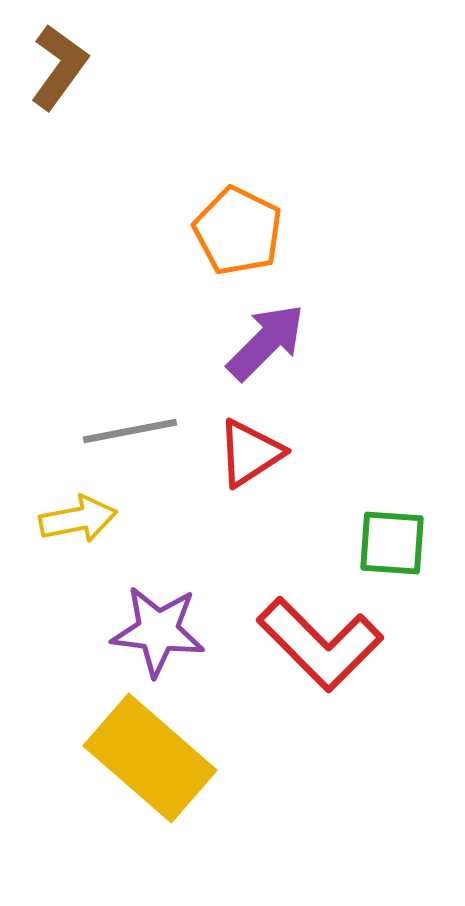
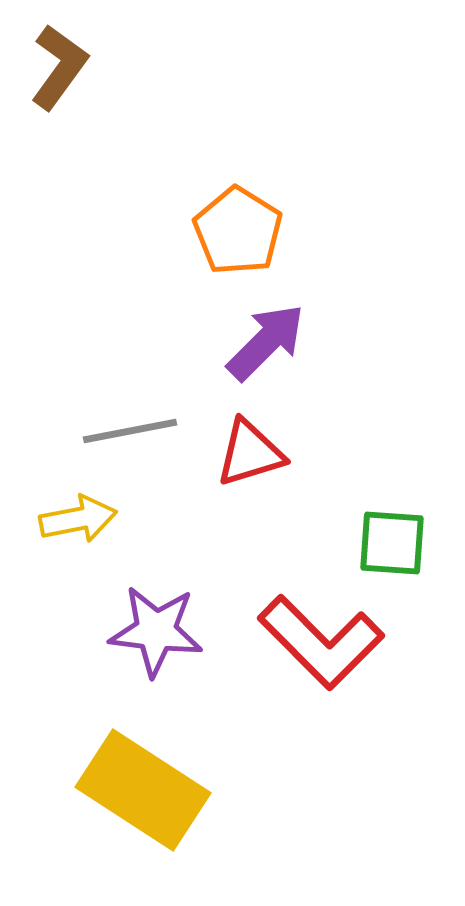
orange pentagon: rotated 6 degrees clockwise
red triangle: rotated 16 degrees clockwise
purple star: moved 2 px left
red L-shape: moved 1 px right, 2 px up
yellow rectangle: moved 7 px left, 32 px down; rotated 8 degrees counterclockwise
